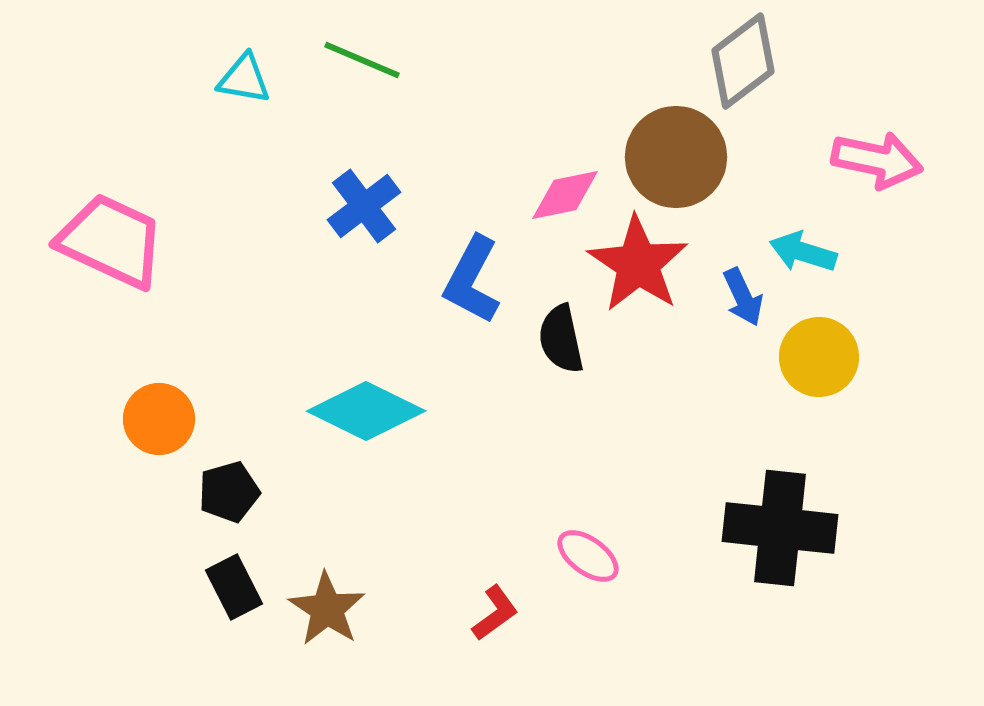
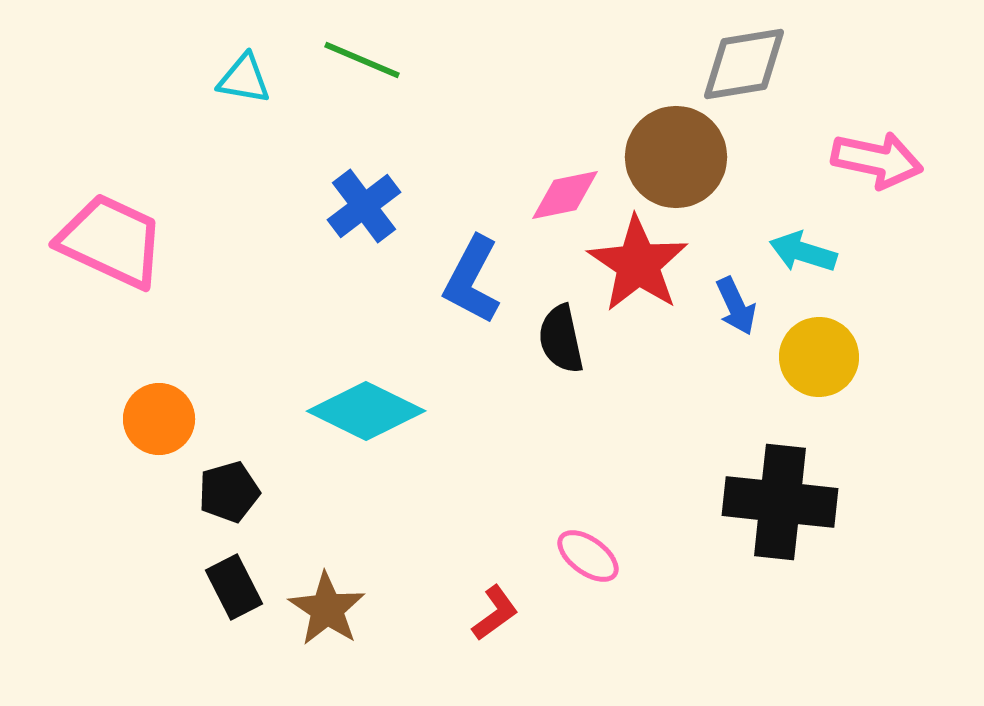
gray diamond: moved 1 px right, 3 px down; rotated 28 degrees clockwise
blue arrow: moved 7 px left, 9 px down
black cross: moved 26 px up
